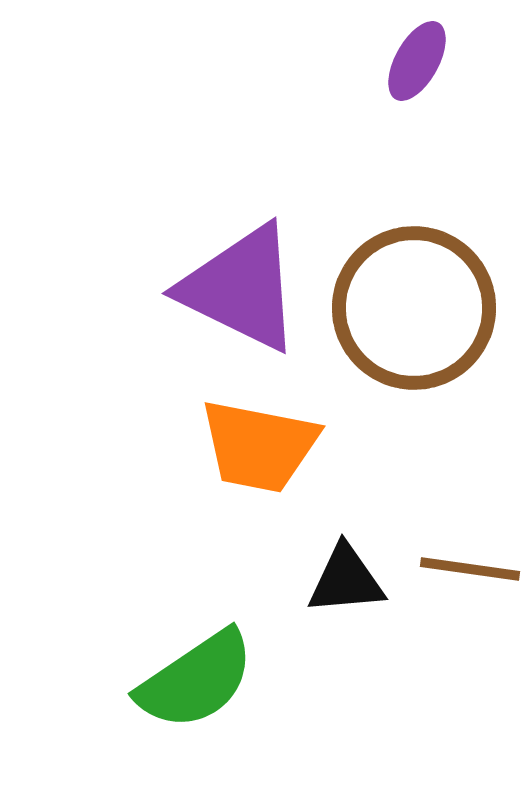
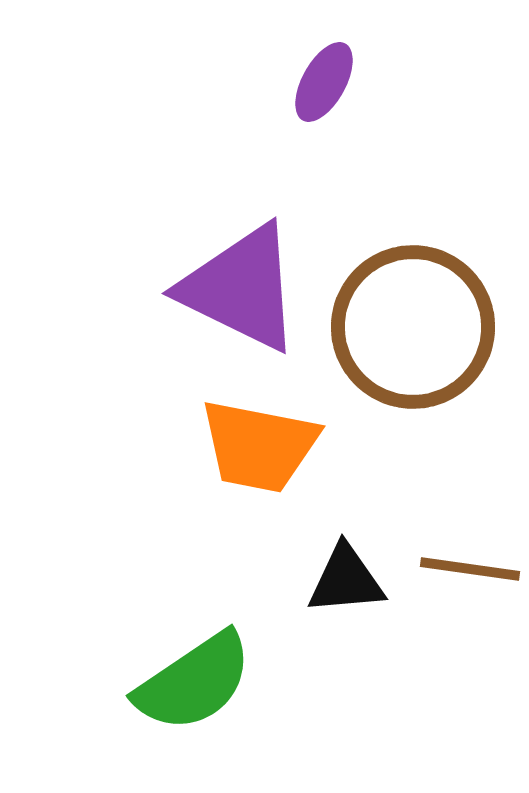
purple ellipse: moved 93 px left, 21 px down
brown circle: moved 1 px left, 19 px down
green semicircle: moved 2 px left, 2 px down
